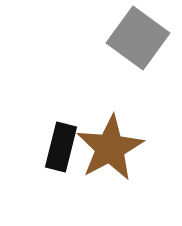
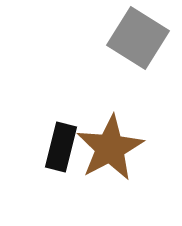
gray square: rotated 4 degrees counterclockwise
